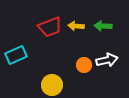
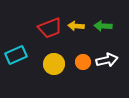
red trapezoid: moved 1 px down
orange circle: moved 1 px left, 3 px up
yellow circle: moved 2 px right, 21 px up
